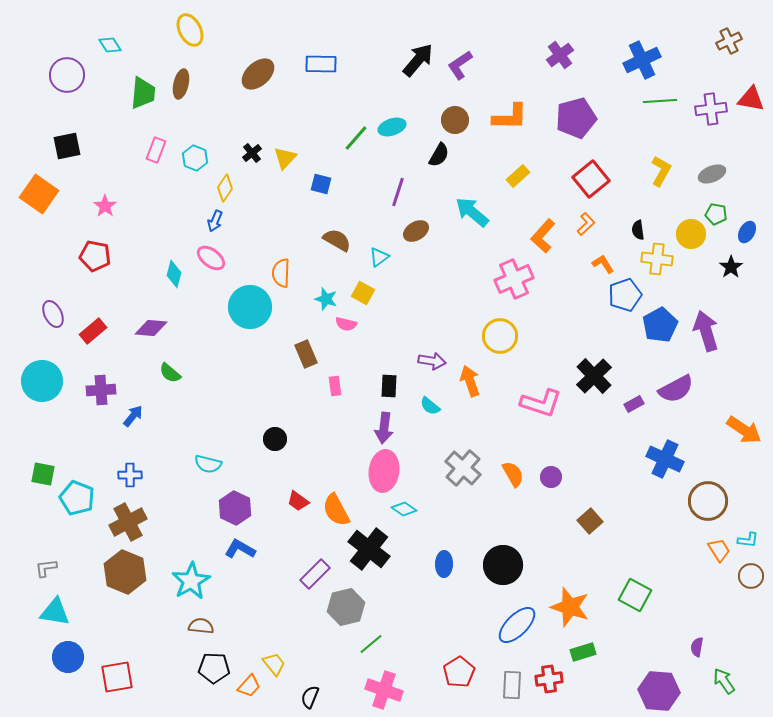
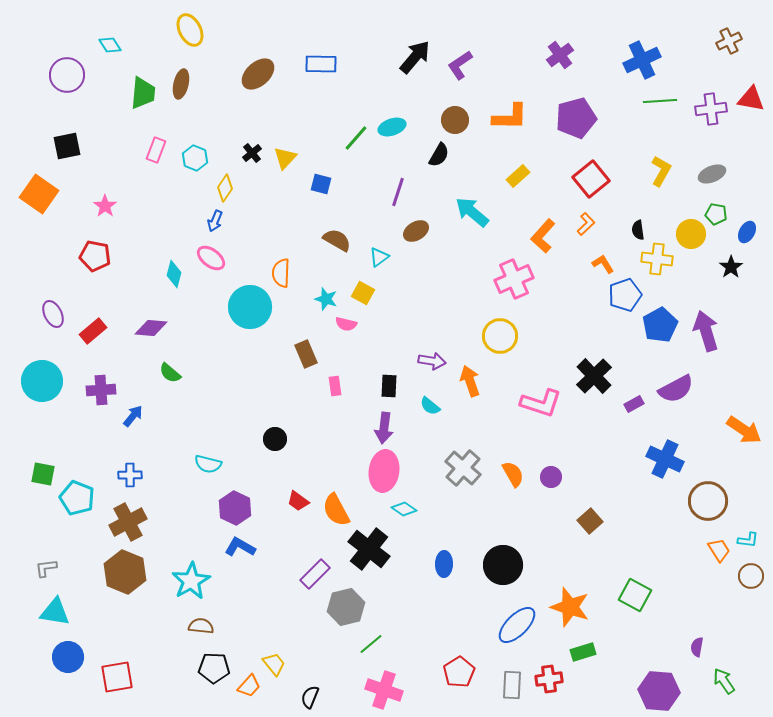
black arrow at (418, 60): moved 3 px left, 3 px up
blue L-shape at (240, 549): moved 2 px up
